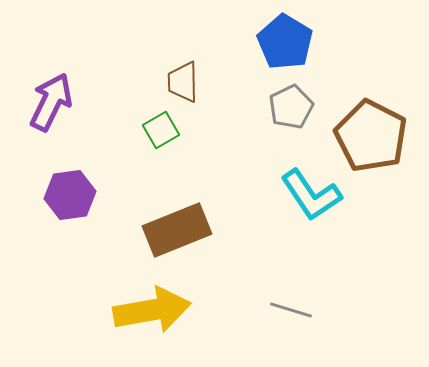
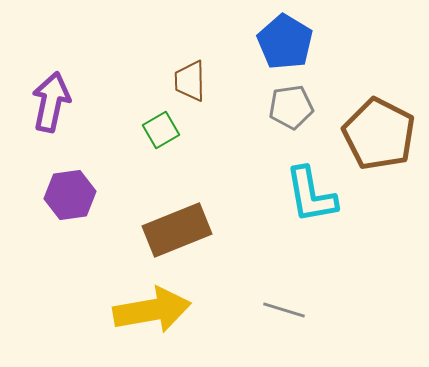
brown trapezoid: moved 7 px right, 1 px up
purple arrow: rotated 14 degrees counterclockwise
gray pentagon: rotated 18 degrees clockwise
brown pentagon: moved 8 px right, 2 px up
cyan L-shape: rotated 24 degrees clockwise
gray line: moved 7 px left
